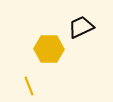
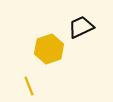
yellow hexagon: rotated 20 degrees counterclockwise
